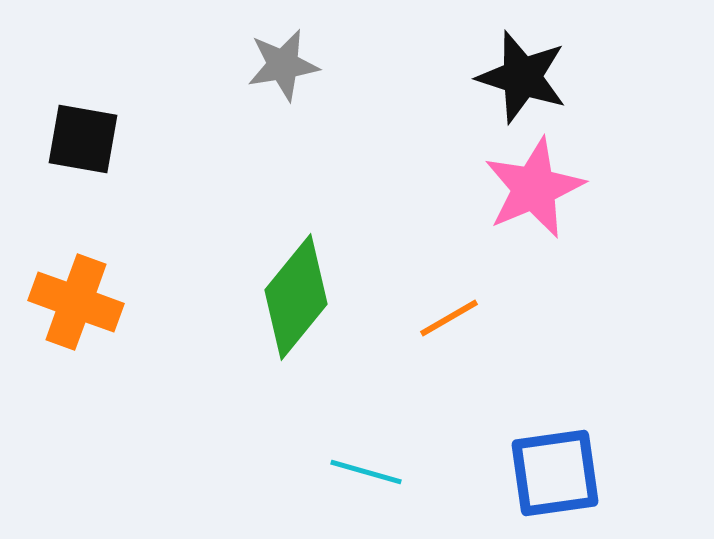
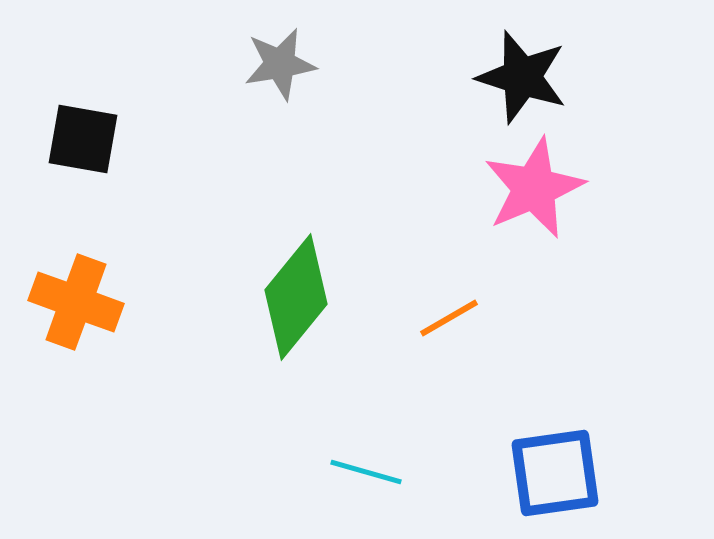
gray star: moved 3 px left, 1 px up
